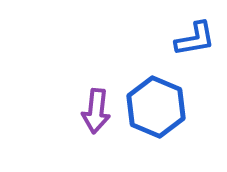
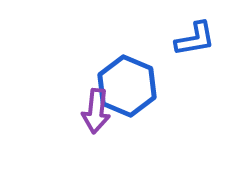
blue hexagon: moved 29 px left, 21 px up
